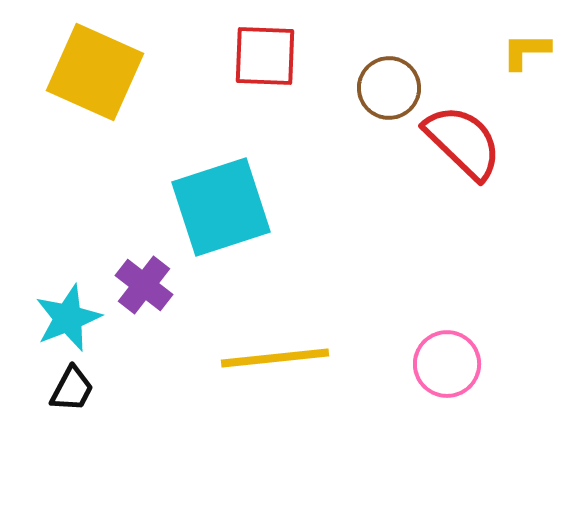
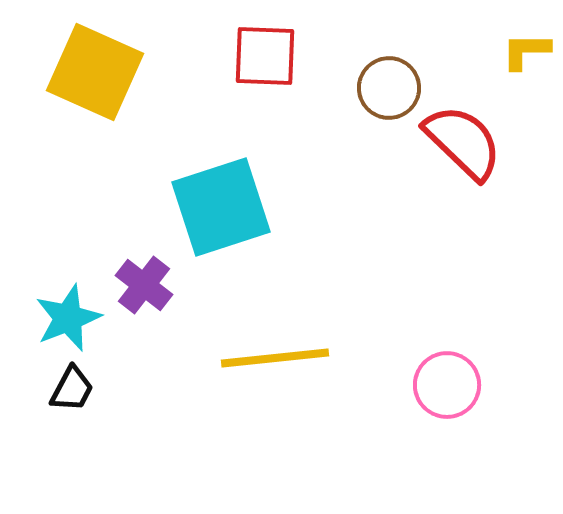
pink circle: moved 21 px down
